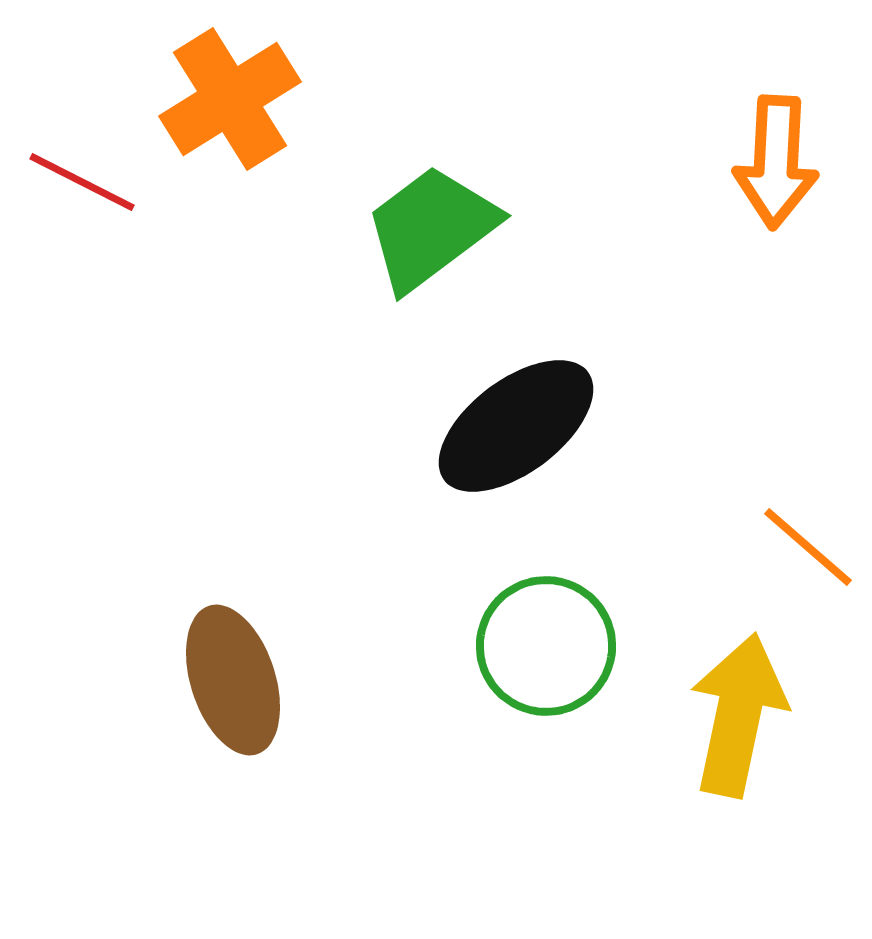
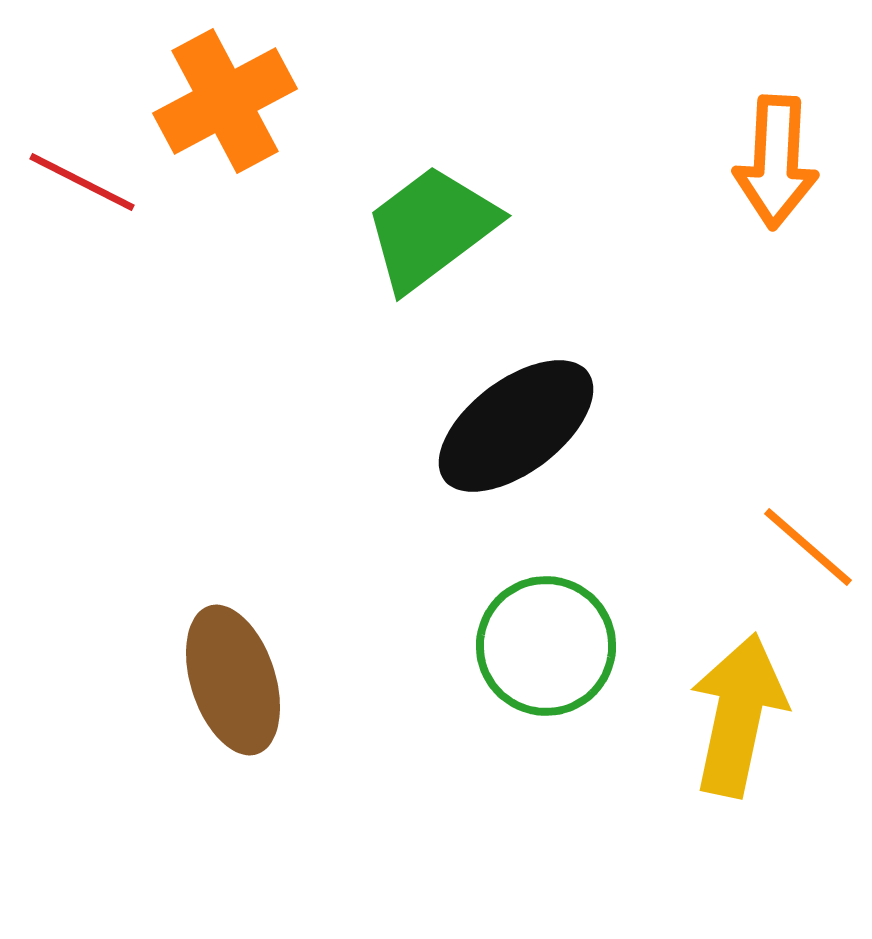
orange cross: moved 5 px left, 2 px down; rotated 4 degrees clockwise
